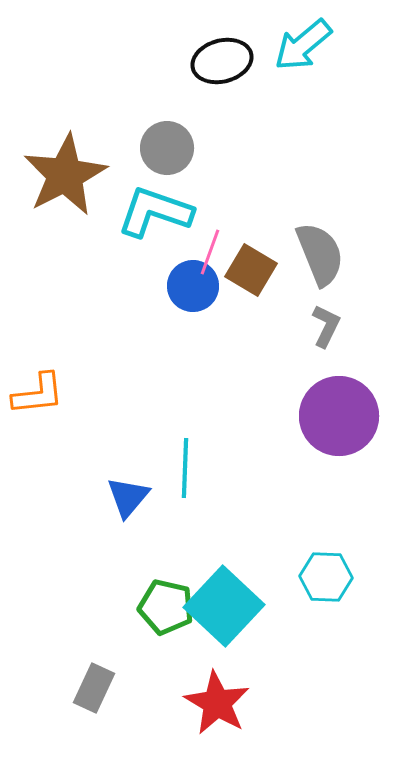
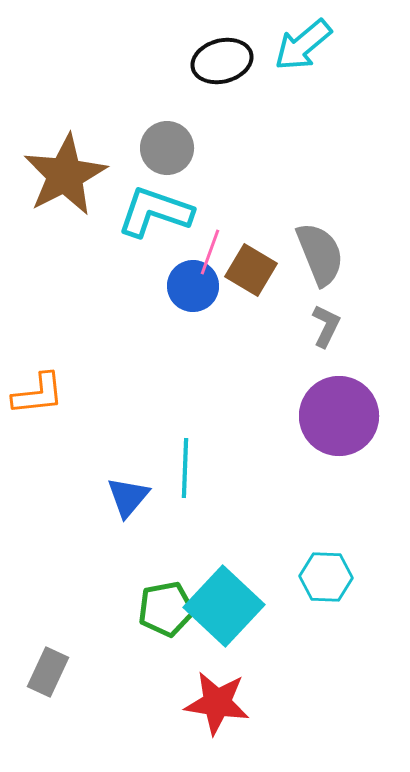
green pentagon: moved 2 px down; rotated 24 degrees counterclockwise
gray rectangle: moved 46 px left, 16 px up
red star: rotated 22 degrees counterclockwise
